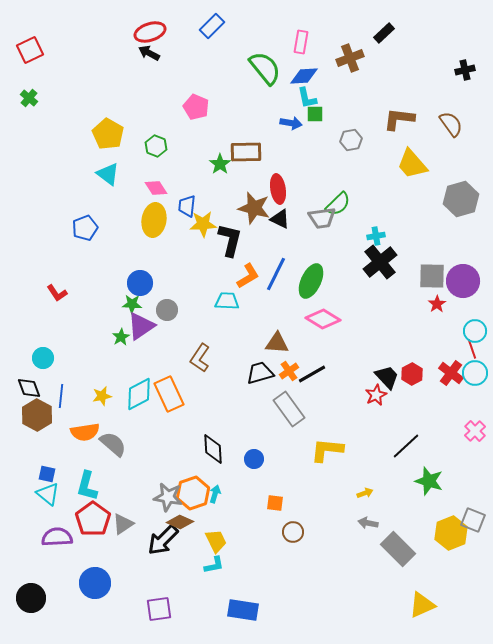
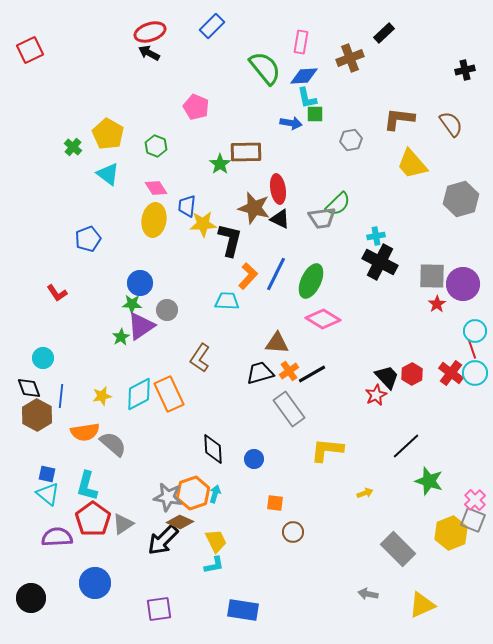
green cross at (29, 98): moved 44 px right, 49 px down
blue pentagon at (85, 228): moved 3 px right, 11 px down
black cross at (380, 262): rotated 24 degrees counterclockwise
orange L-shape at (248, 276): rotated 16 degrees counterclockwise
purple circle at (463, 281): moved 3 px down
pink cross at (475, 431): moved 69 px down
gray arrow at (368, 523): moved 71 px down
